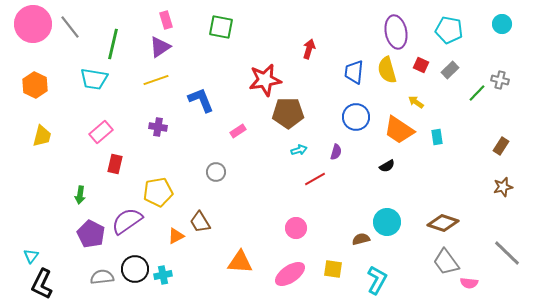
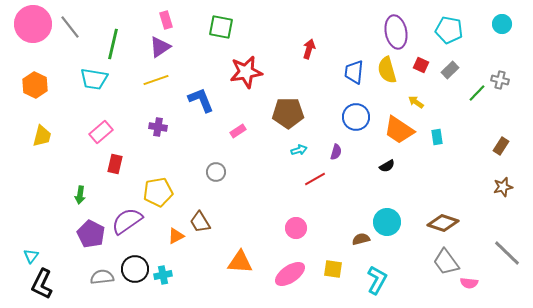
red star at (265, 80): moved 19 px left, 8 px up
